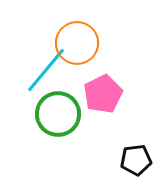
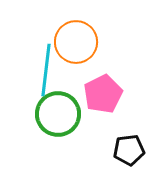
orange circle: moved 1 px left, 1 px up
cyan line: rotated 33 degrees counterclockwise
black pentagon: moved 7 px left, 10 px up
